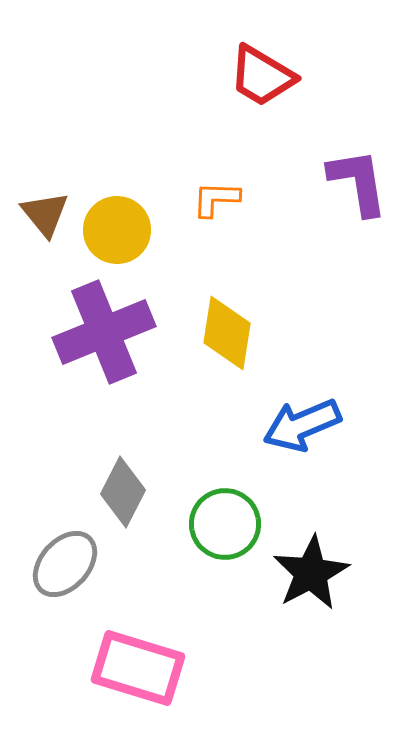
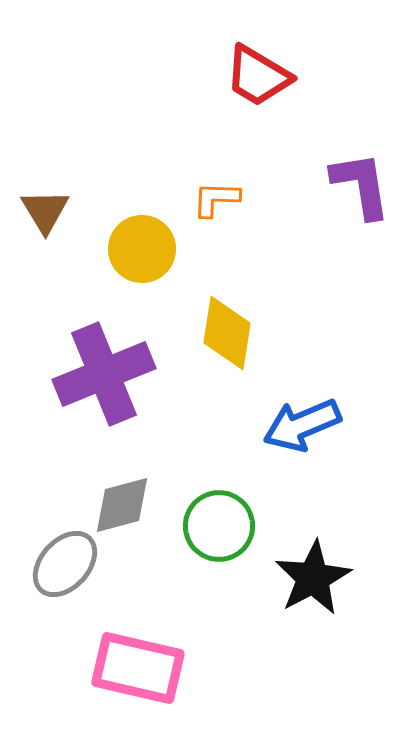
red trapezoid: moved 4 px left
purple L-shape: moved 3 px right, 3 px down
brown triangle: moved 3 px up; rotated 8 degrees clockwise
yellow circle: moved 25 px right, 19 px down
purple cross: moved 42 px down
gray diamond: moved 1 px left, 13 px down; rotated 48 degrees clockwise
green circle: moved 6 px left, 2 px down
black star: moved 2 px right, 5 px down
pink rectangle: rotated 4 degrees counterclockwise
